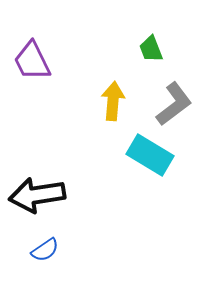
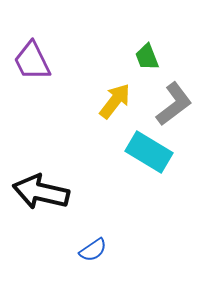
green trapezoid: moved 4 px left, 8 px down
yellow arrow: moved 2 px right; rotated 33 degrees clockwise
cyan rectangle: moved 1 px left, 3 px up
black arrow: moved 4 px right, 3 px up; rotated 22 degrees clockwise
blue semicircle: moved 48 px right
